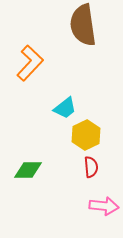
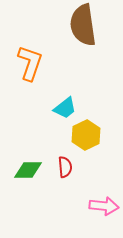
orange L-shape: rotated 24 degrees counterclockwise
red semicircle: moved 26 px left
